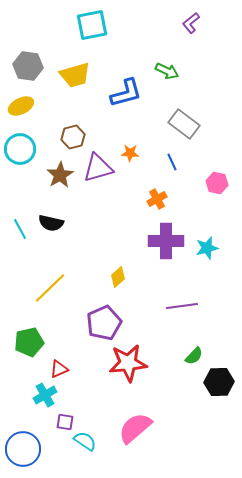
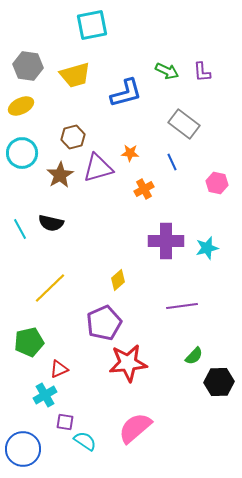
purple L-shape: moved 11 px right, 49 px down; rotated 55 degrees counterclockwise
cyan circle: moved 2 px right, 4 px down
orange cross: moved 13 px left, 10 px up
yellow diamond: moved 3 px down
